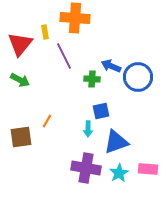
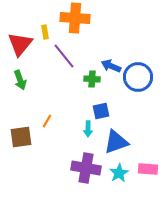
purple line: rotated 12 degrees counterclockwise
green arrow: rotated 42 degrees clockwise
